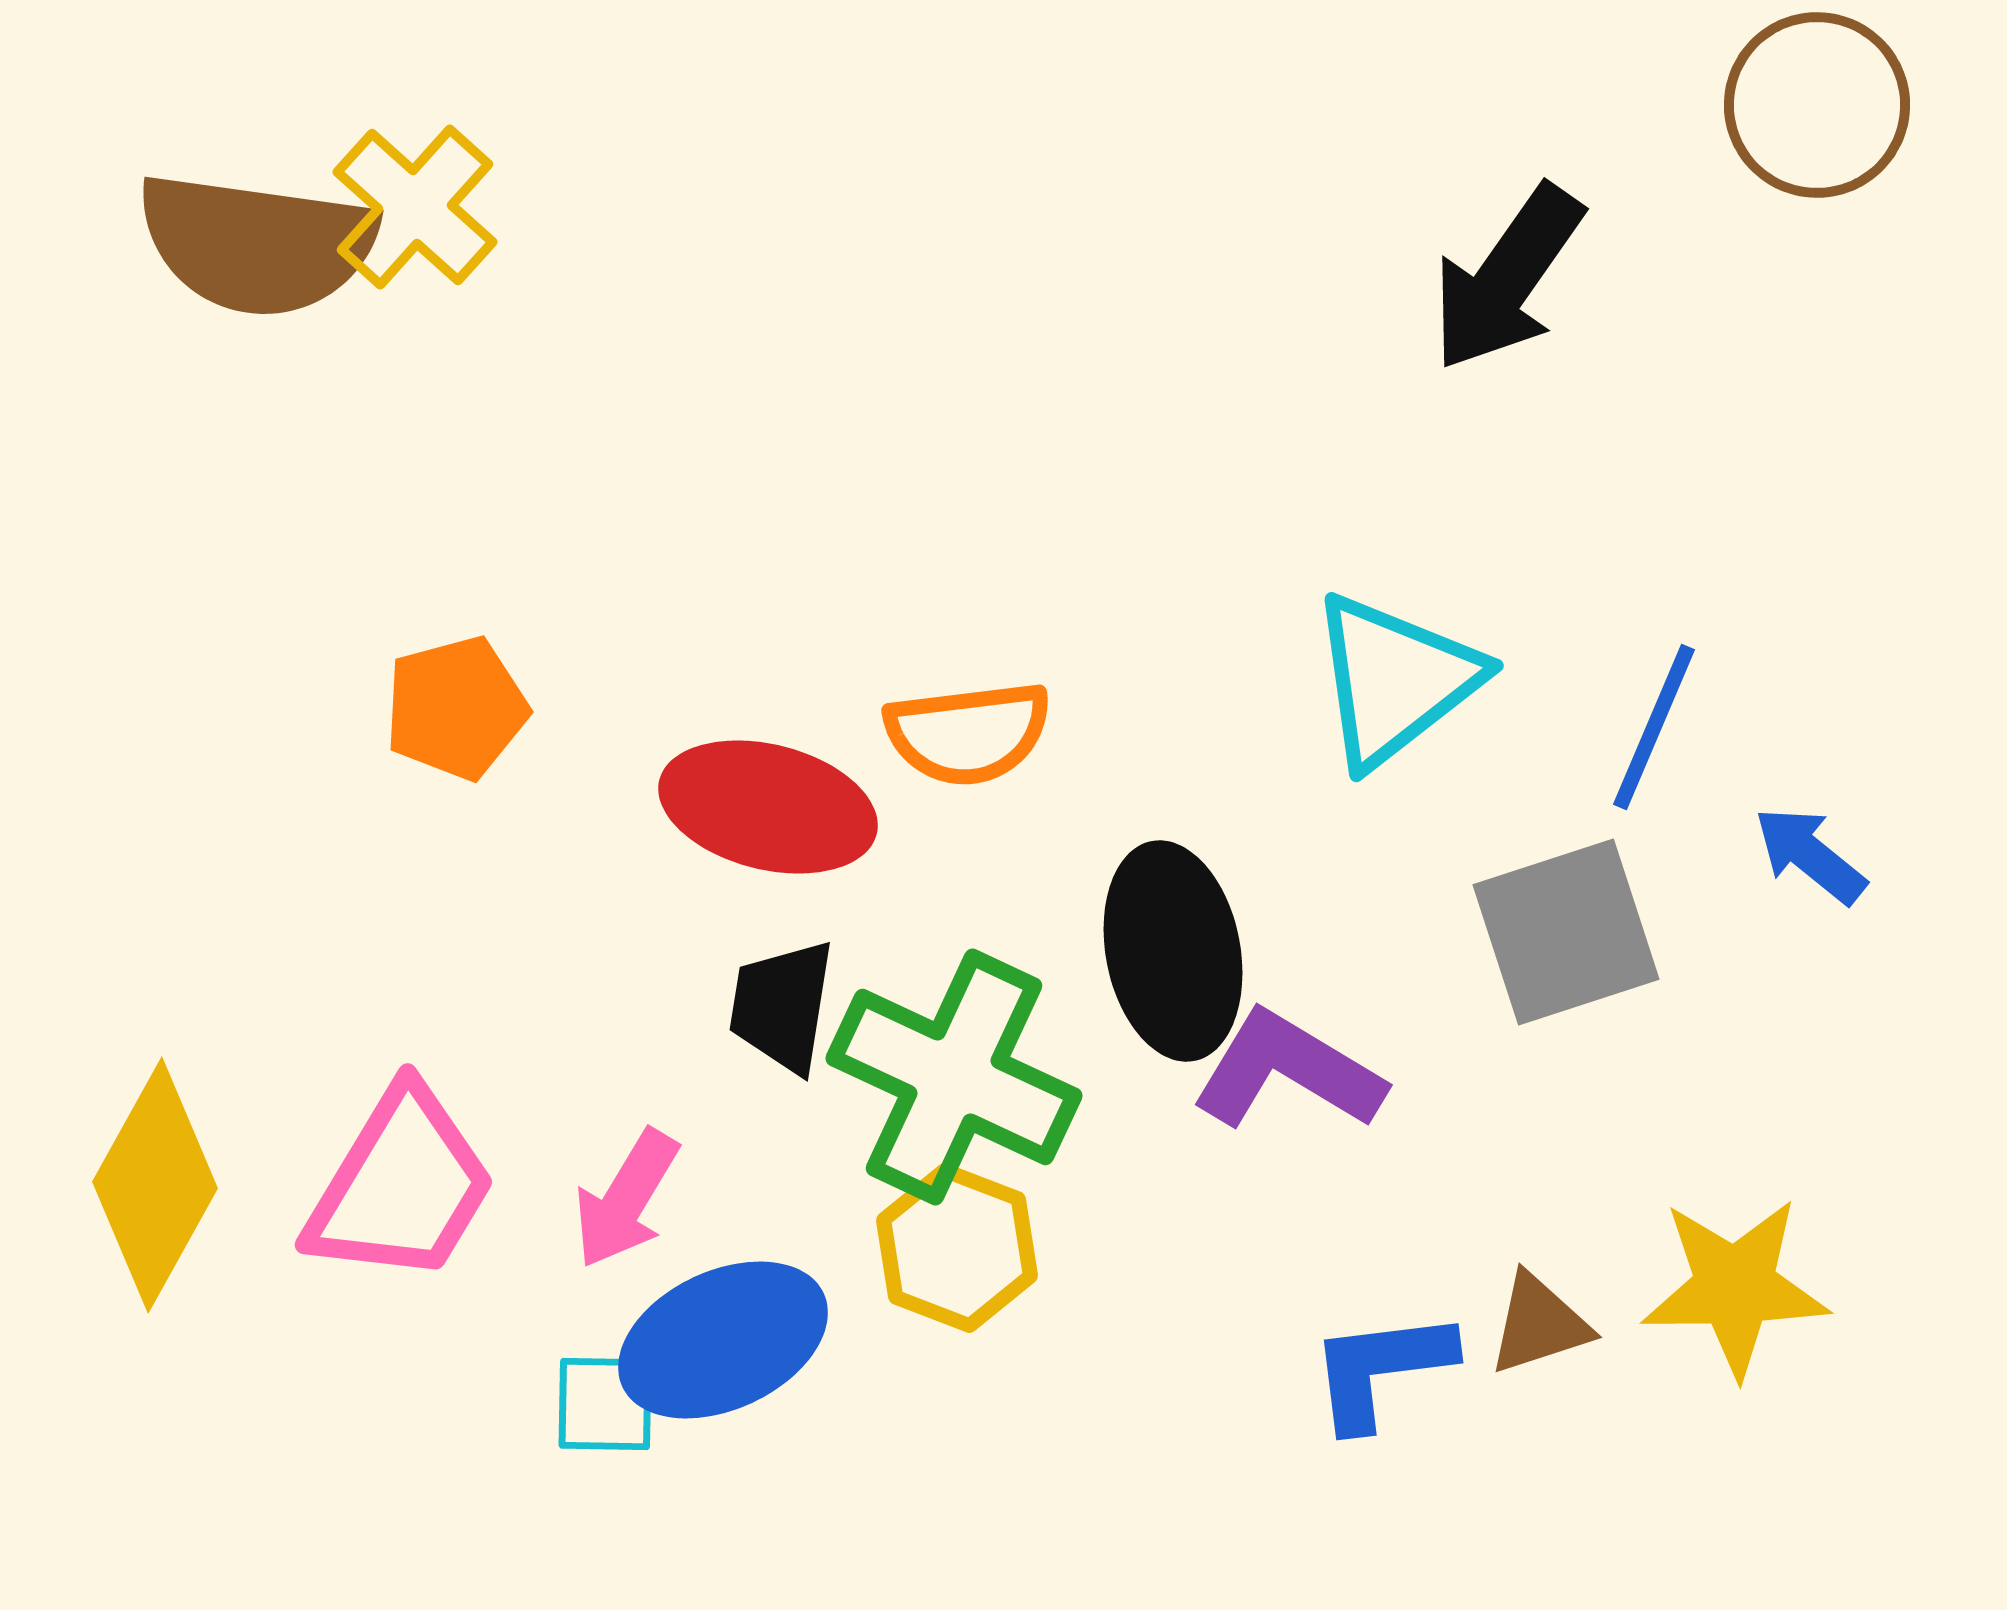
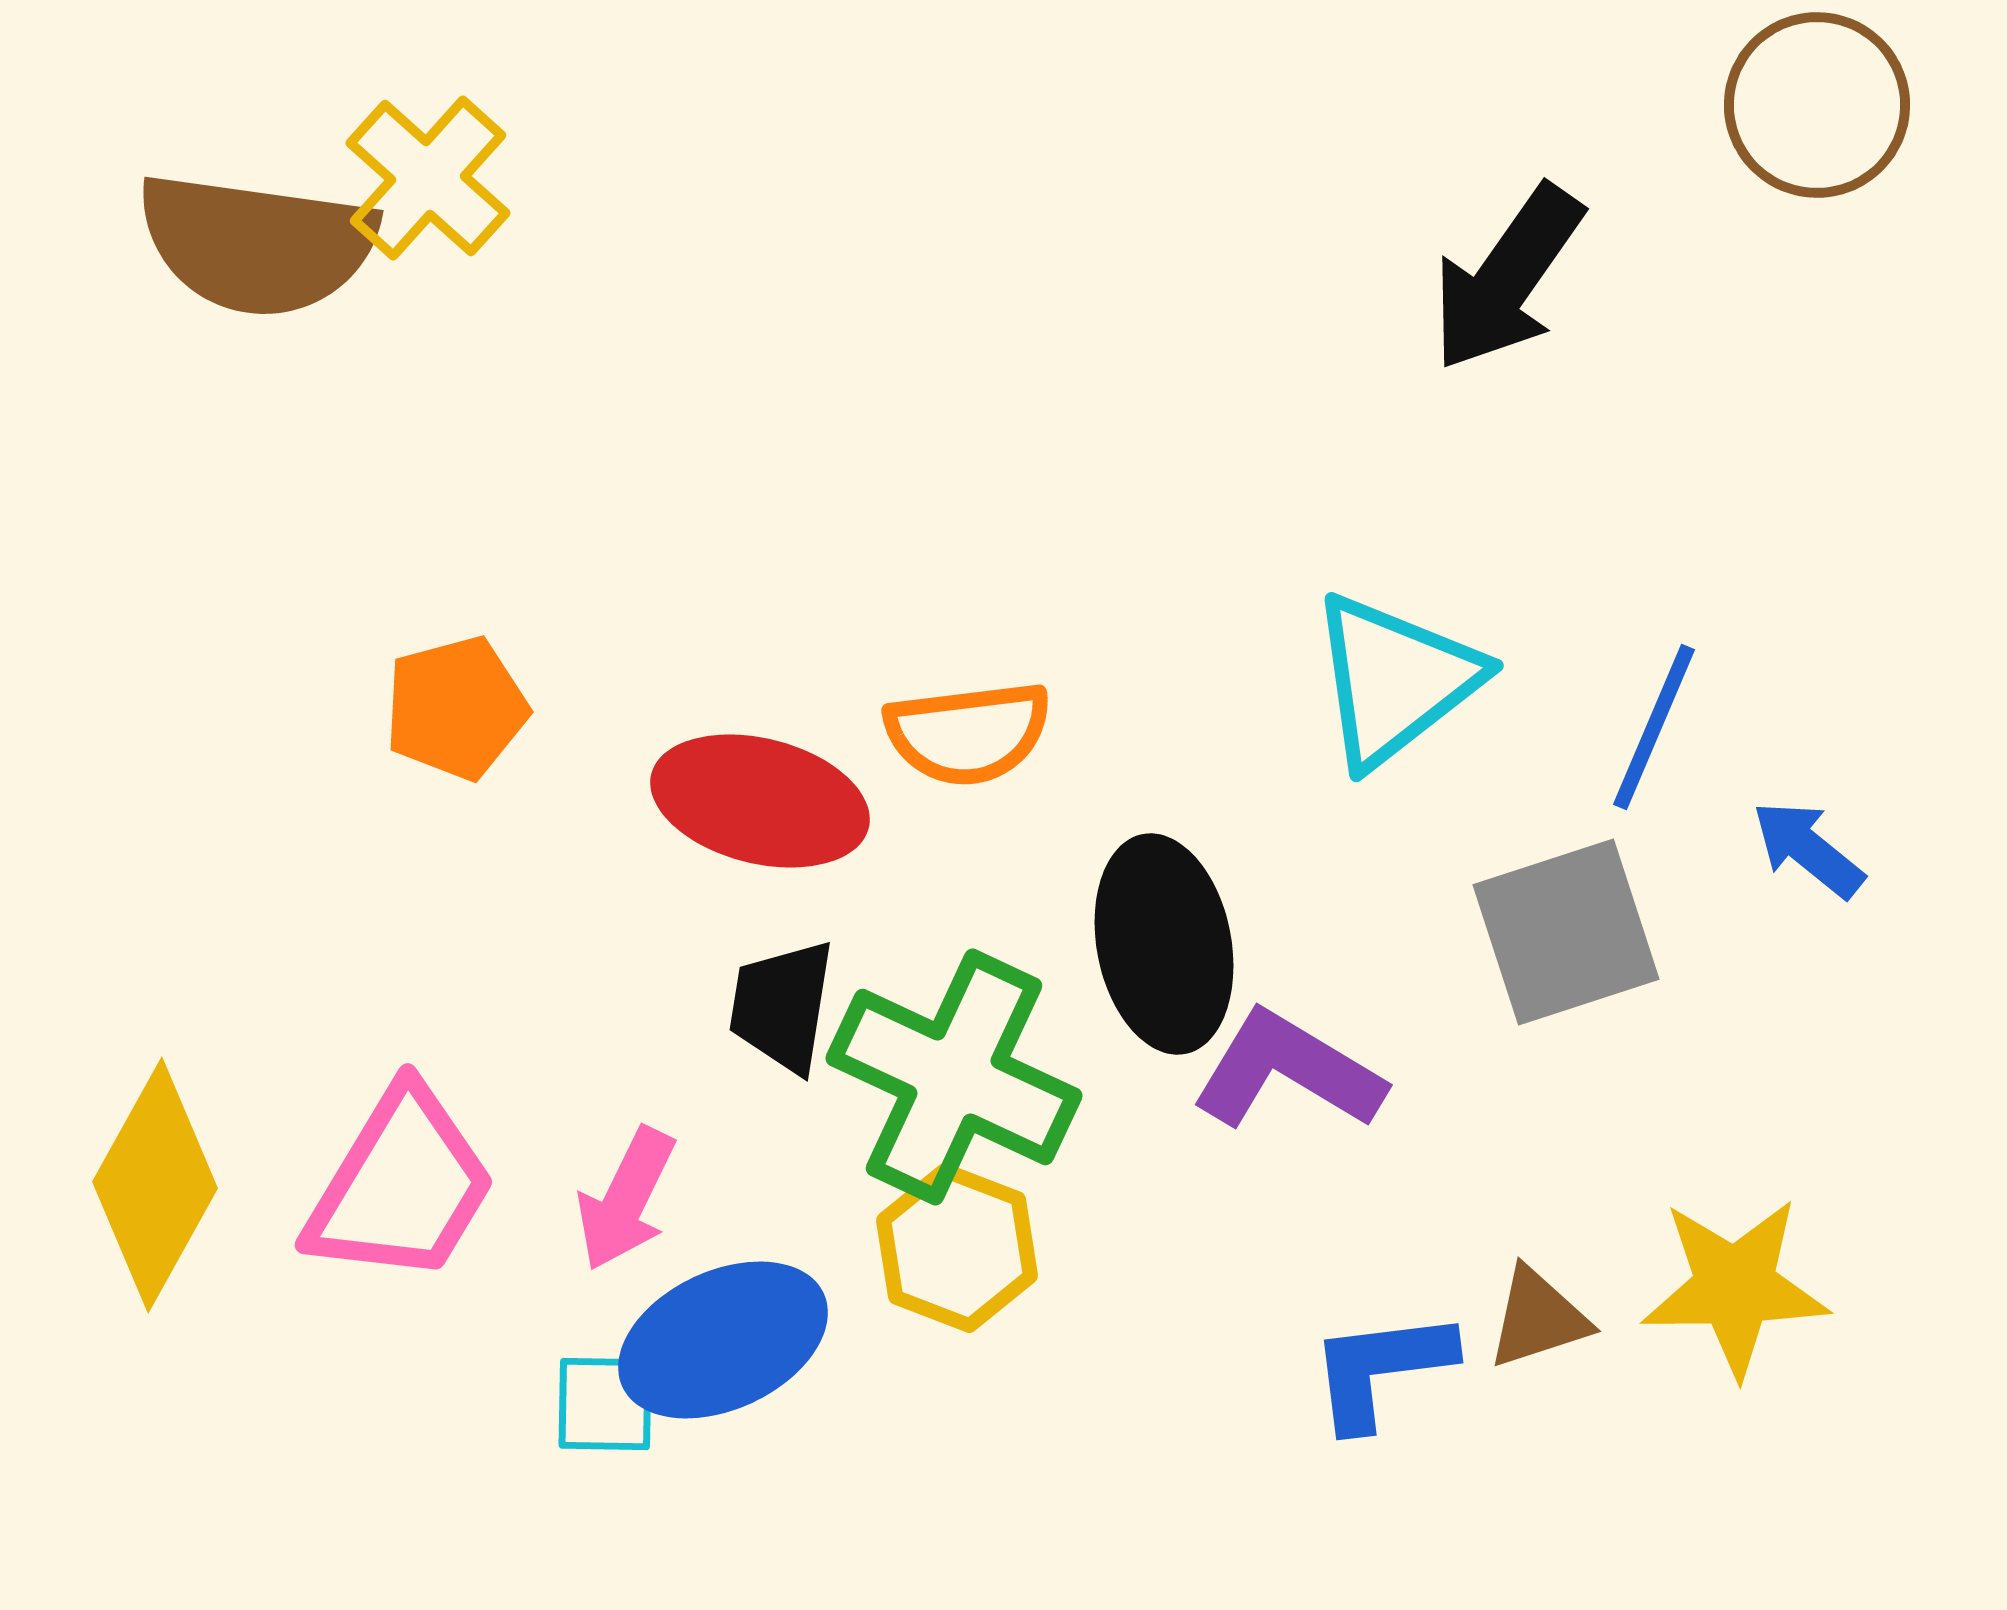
yellow cross: moved 13 px right, 29 px up
red ellipse: moved 8 px left, 6 px up
blue arrow: moved 2 px left, 6 px up
black ellipse: moved 9 px left, 7 px up
pink arrow: rotated 5 degrees counterclockwise
brown triangle: moved 1 px left, 6 px up
